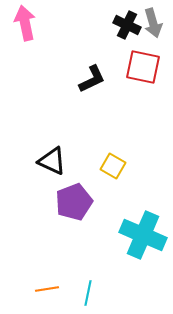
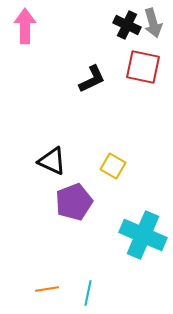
pink arrow: moved 3 px down; rotated 12 degrees clockwise
